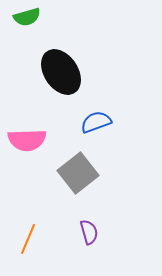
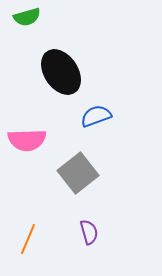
blue semicircle: moved 6 px up
